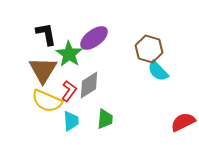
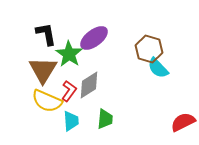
cyan semicircle: moved 3 px up
